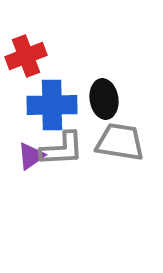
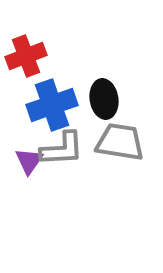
blue cross: rotated 18 degrees counterclockwise
purple triangle: moved 2 px left, 5 px down; rotated 20 degrees counterclockwise
